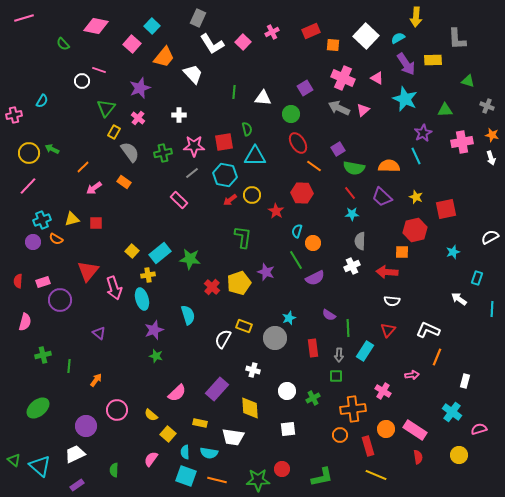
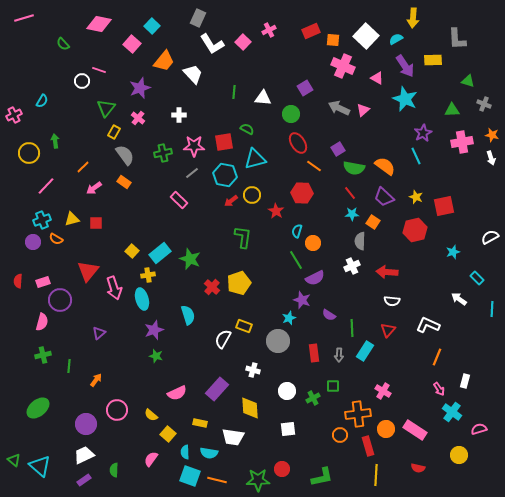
yellow arrow at (416, 17): moved 3 px left, 1 px down
pink diamond at (96, 26): moved 3 px right, 2 px up
pink cross at (272, 32): moved 3 px left, 2 px up
cyan semicircle at (398, 38): moved 2 px left, 1 px down
orange square at (333, 45): moved 5 px up
orange trapezoid at (164, 57): moved 4 px down
purple arrow at (406, 64): moved 1 px left, 2 px down
pink cross at (343, 78): moved 12 px up
gray cross at (487, 106): moved 3 px left, 2 px up
green triangle at (445, 110): moved 7 px right
pink cross at (14, 115): rotated 14 degrees counterclockwise
green semicircle at (247, 129): rotated 48 degrees counterclockwise
green arrow at (52, 149): moved 3 px right, 8 px up; rotated 56 degrees clockwise
gray semicircle at (130, 152): moved 5 px left, 3 px down
cyan triangle at (255, 156): moved 3 px down; rotated 15 degrees counterclockwise
orange semicircle at (389, 166): moved 4 px left; rotated 35 degrees clockwise
pink line at (28, 186): moved 18 px right
purple trapezoid at (382, 197): moved 2 px right
red arrow at (230, 200): moved 1 px right, 1 px down
red square at (446, 209): moved 2 px left, 3 px up
orange square at (402, 252): moved 29 px left, 30 px up; rotated 32 degrees clockwise
green star at (190, 259): rotated 15 degrees clockwise
purple star at (266, 272): moved 36 px right, 28 px down
cyan rectangle at (477, 278): rotated 64 degrees counterclockwise
pink semicircle at (25, 322): moved 17 px right
green line at (348, 328): moved 4 px right
white L-shape at (428, 330): moved 5 px up
purple triangle at (99, 333): rotated 40 degrees clockwise
gray circle at (275, 338): moved 3 px right, 3 px down
red rectangle at (313, 348): moved 1 px right, 5 px down
pink arrow at (412, 375): moved 27 px right, 14 px down; rotated 64 degrees clockwise
green square at (336, 376): moved 3 px left, 10 px down
pink semicircle at (177, 393): rotated 18 degrees clockwise
orange cross at (353, 409): moved 5 px right, 5 px down
purple circle at (86, 426): moved 2 px up
white trapezoid at (75, 454): moved 9 px right, 1 px down
red semicircle at (418, 457): moved 11 px down; rotated 112 degrees clockwise
yellow line at (376, 475): rotated 70 degrees clockwise
cyan square at (186, 476): moved 4 px right
purple rectangle at (77, 485): moved 7 px right, 5 px up
